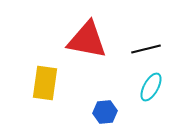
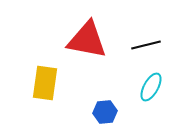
black line: moved 4 px up
